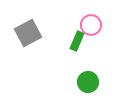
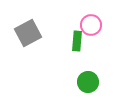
green rectangle: rotated 18 degrees counterclockwise
